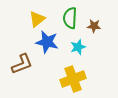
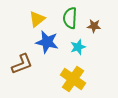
yellow cross: rotated 35 degrees counterclockwise
